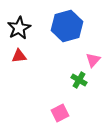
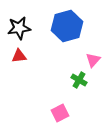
black star: rotated 20 degrees clockwise
